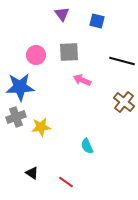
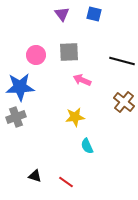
blue square: moved 3 px left, 7 px up
yellow star: moved 34 px right, 10 px up
black triangle: moved 3 px right, 3 px down; rotated 16 degrees counterclockwise
